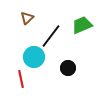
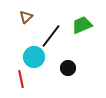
brown triangle: moved 1 px left, 1 px up
